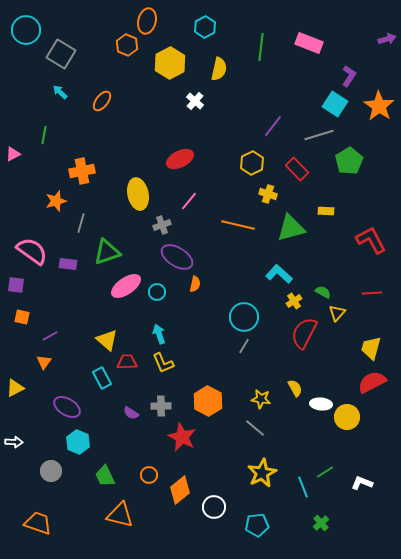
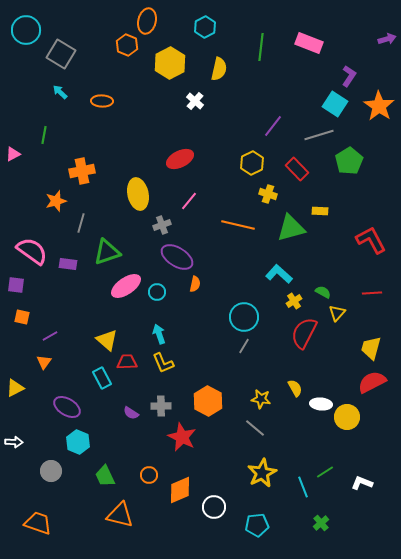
orange ellipse at (102, 101): rotated 55 degrees clockwise
yellow rectangle at (326, 211): moved 6 px left
orange diamond at (180, 490): rotated 16 degrees clockwise
